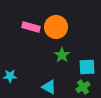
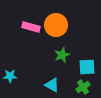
orange circle: moved 2 px up
green star: rotated 14 degrees clockwise
cyan triangle: moved 3 px right, 2 px up
